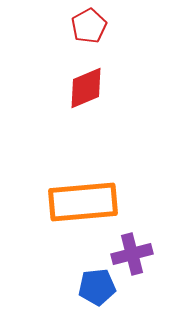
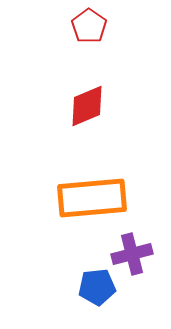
red pentagon: rotated 8 degrees counterclockwise
red diamond: moved 1 px right, 18 px down
orange rectangle: moved 9 px right, 4 px up
